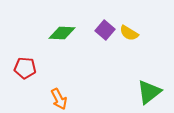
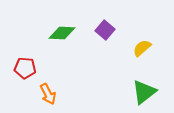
yellow semicircle: moved 13 px right, 15 px down; rotated 108 degrees clockwise
green triangle: moved 5 px left
orange arrow: moved 11 px left, 5 px up
